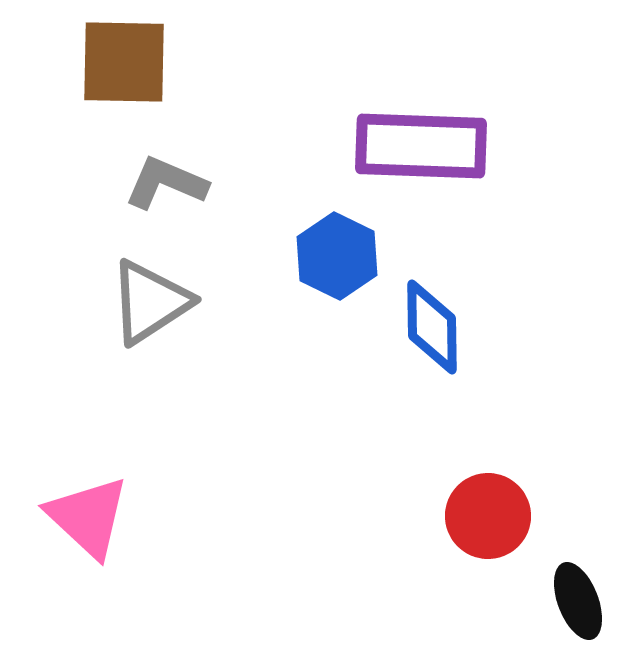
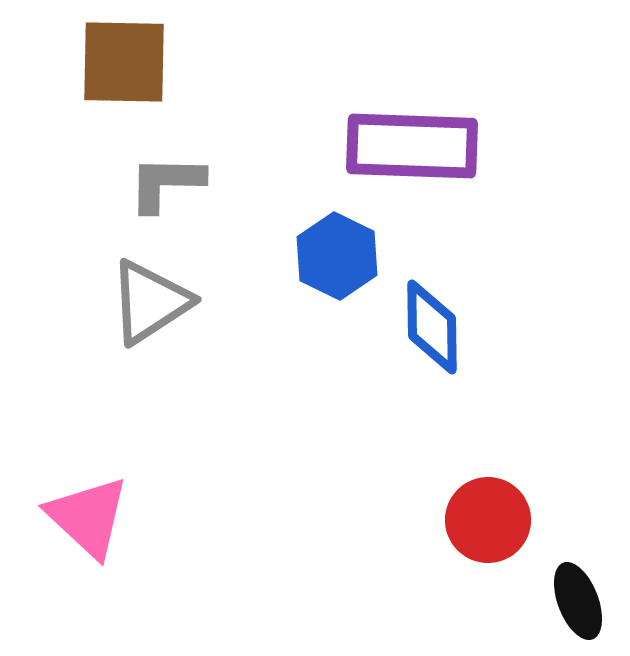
purple rectangle: moved 9 px left
gray L-shape: rotated 22 degrees counterclockwise
red circle: moved 4 px down
